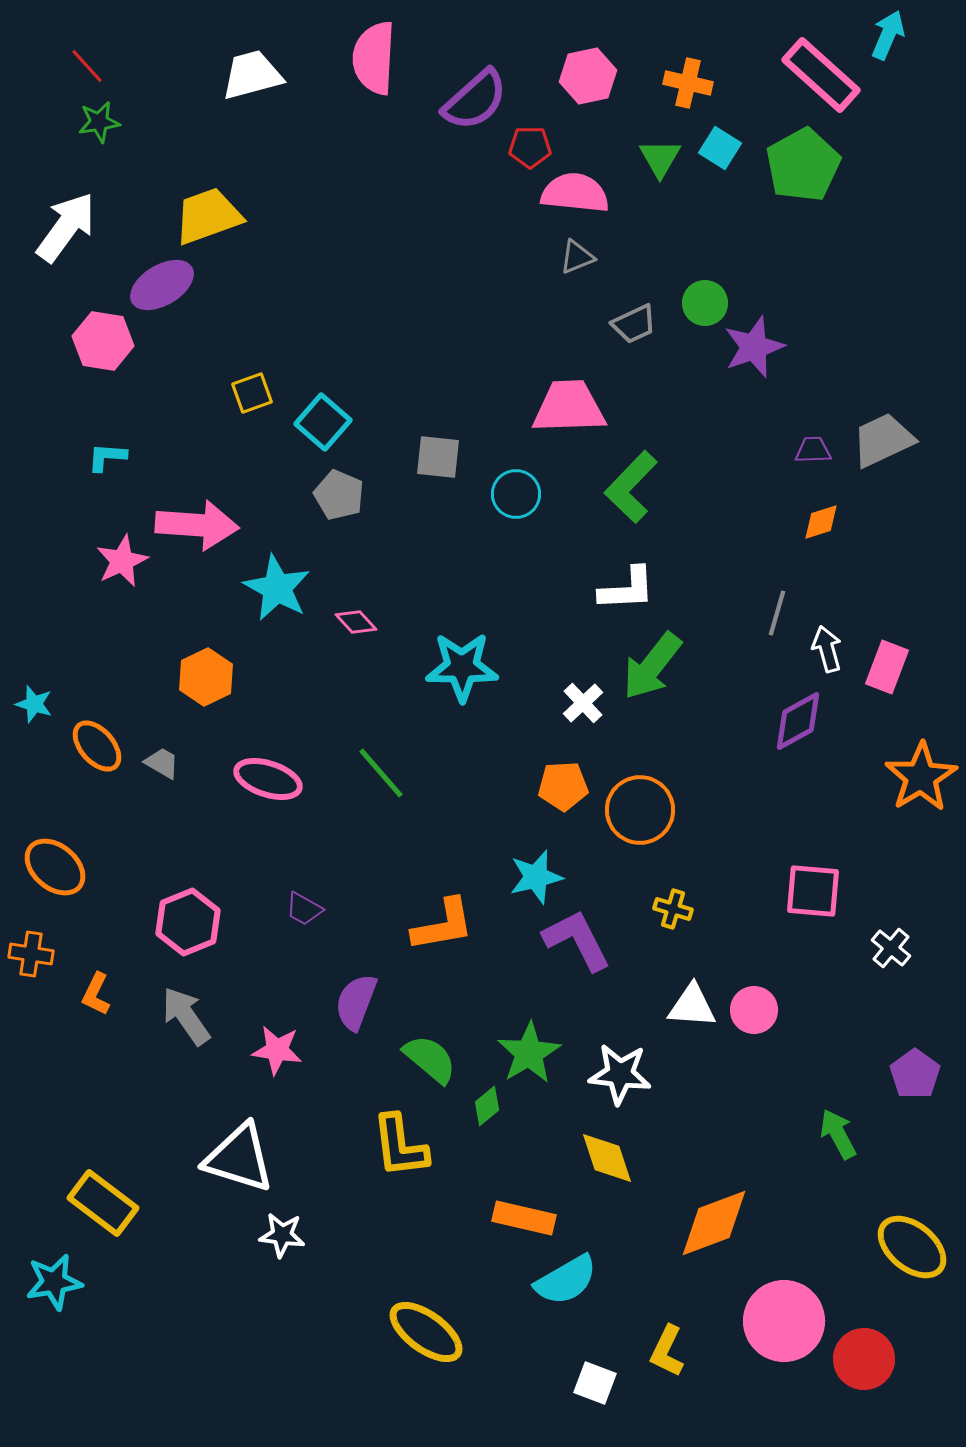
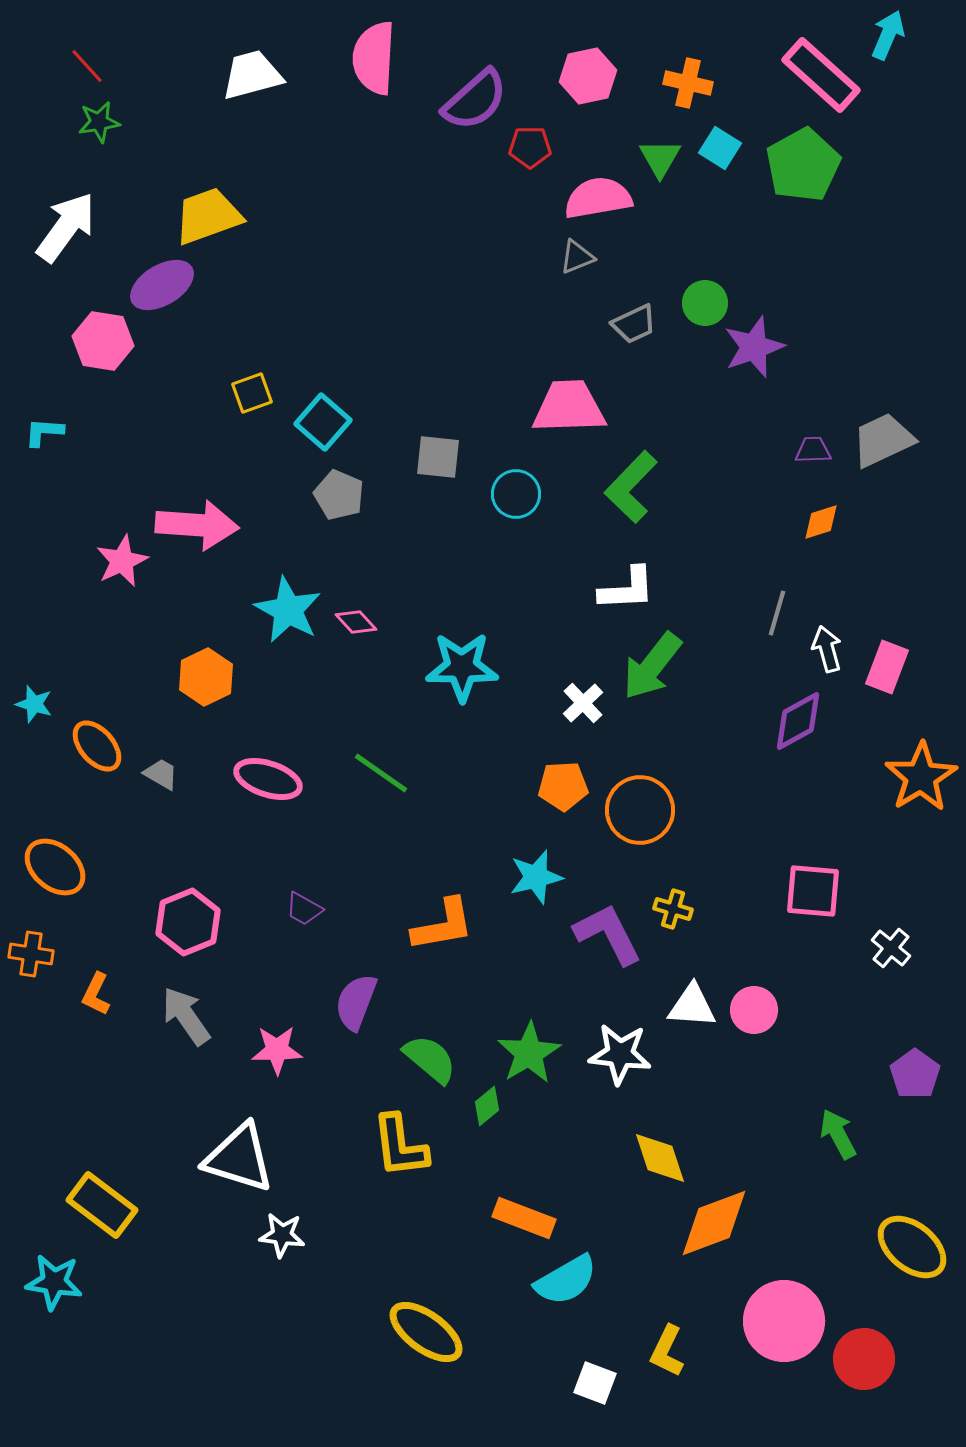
pink semicircle at (575, 193): moved 23 px right, 5 px down; rotated 16 degrees counterclockwise
cyan L-shape at (107, 457): moved 63 px left, 25 px up
cyan star at (277, 588): moved 11 px right, 22 px down
gray trapezoid at (162, 763): moved 1 px left, 11 px down
green line at (381, 773): rotated 14 degrees counterclockwise
purple L-shape at (577, 940): moved 31 px right, 6 px up
pink star at (277, 1050): rotated 9 degrees counterclockwise
white star at (620, 1074): moved 20 px up
yellow diamond at (607, 1158): moved 53 px right
yellow rectangle at (103, 1203): moved 1 px left, 2 px down
orange rectangle at (524, 1218): rotated 8 degrees clockwise
cyan star at (54, 1282): rotated 18 degrees clockwise
